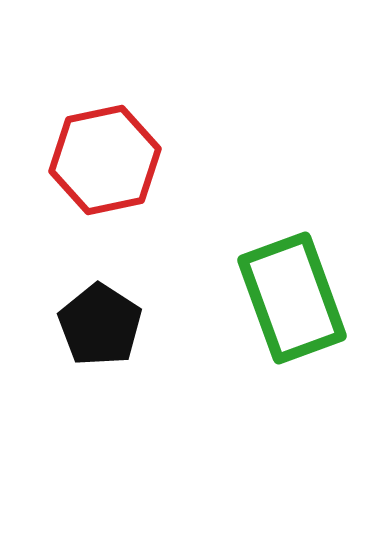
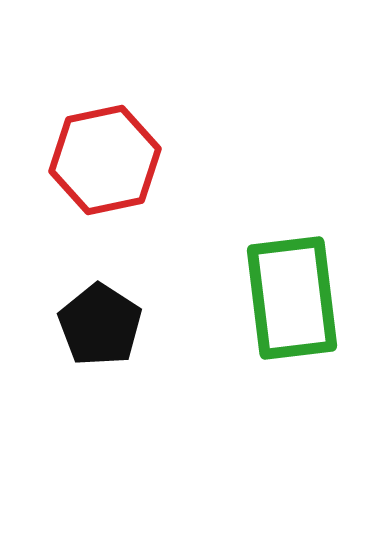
green rectangle: rotated 13 degrees clockwise
